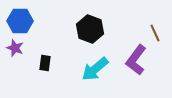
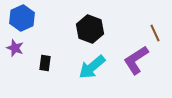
blue hexagon: moved 2 px right, 3 px up; rotated 25 degrees counterclockwise
purple L-shape: rotated 20 degrees clockwise
cyan arrow: moved 3 px left, 2 px up
